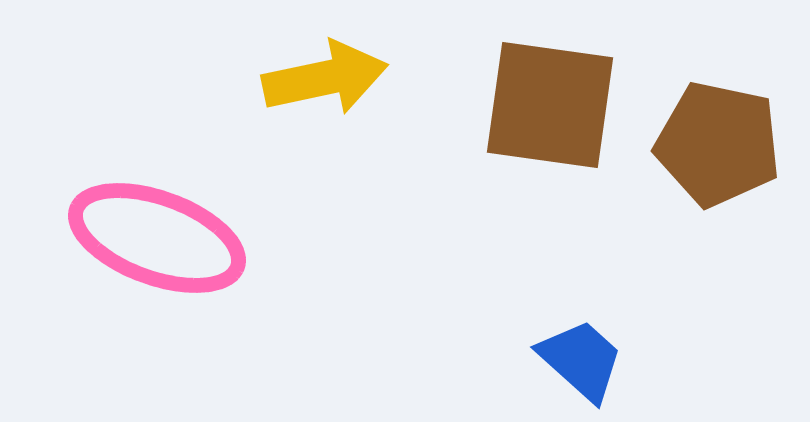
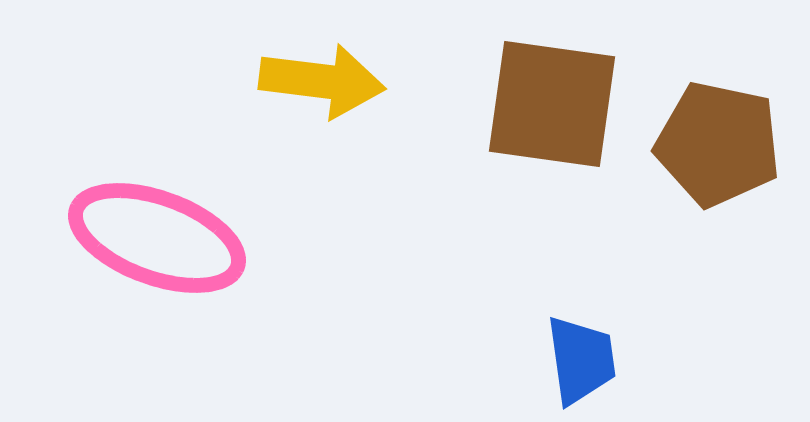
yellow arrow: moved 3 px left, 3 px down; rotated 19 degrees clockwise
brown square: moved 2 px right, 1 px up
blue trapezoid: rotated 40 degrees clockwise
